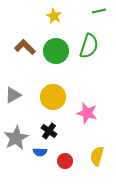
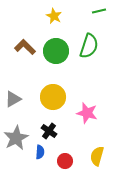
gray triangle: moved 4 px down
blue semicircle: rotated 88 degrees counterclockwise
